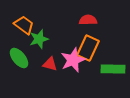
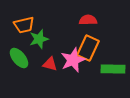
orange trapezoid: rotated 130 degrees clockwise
